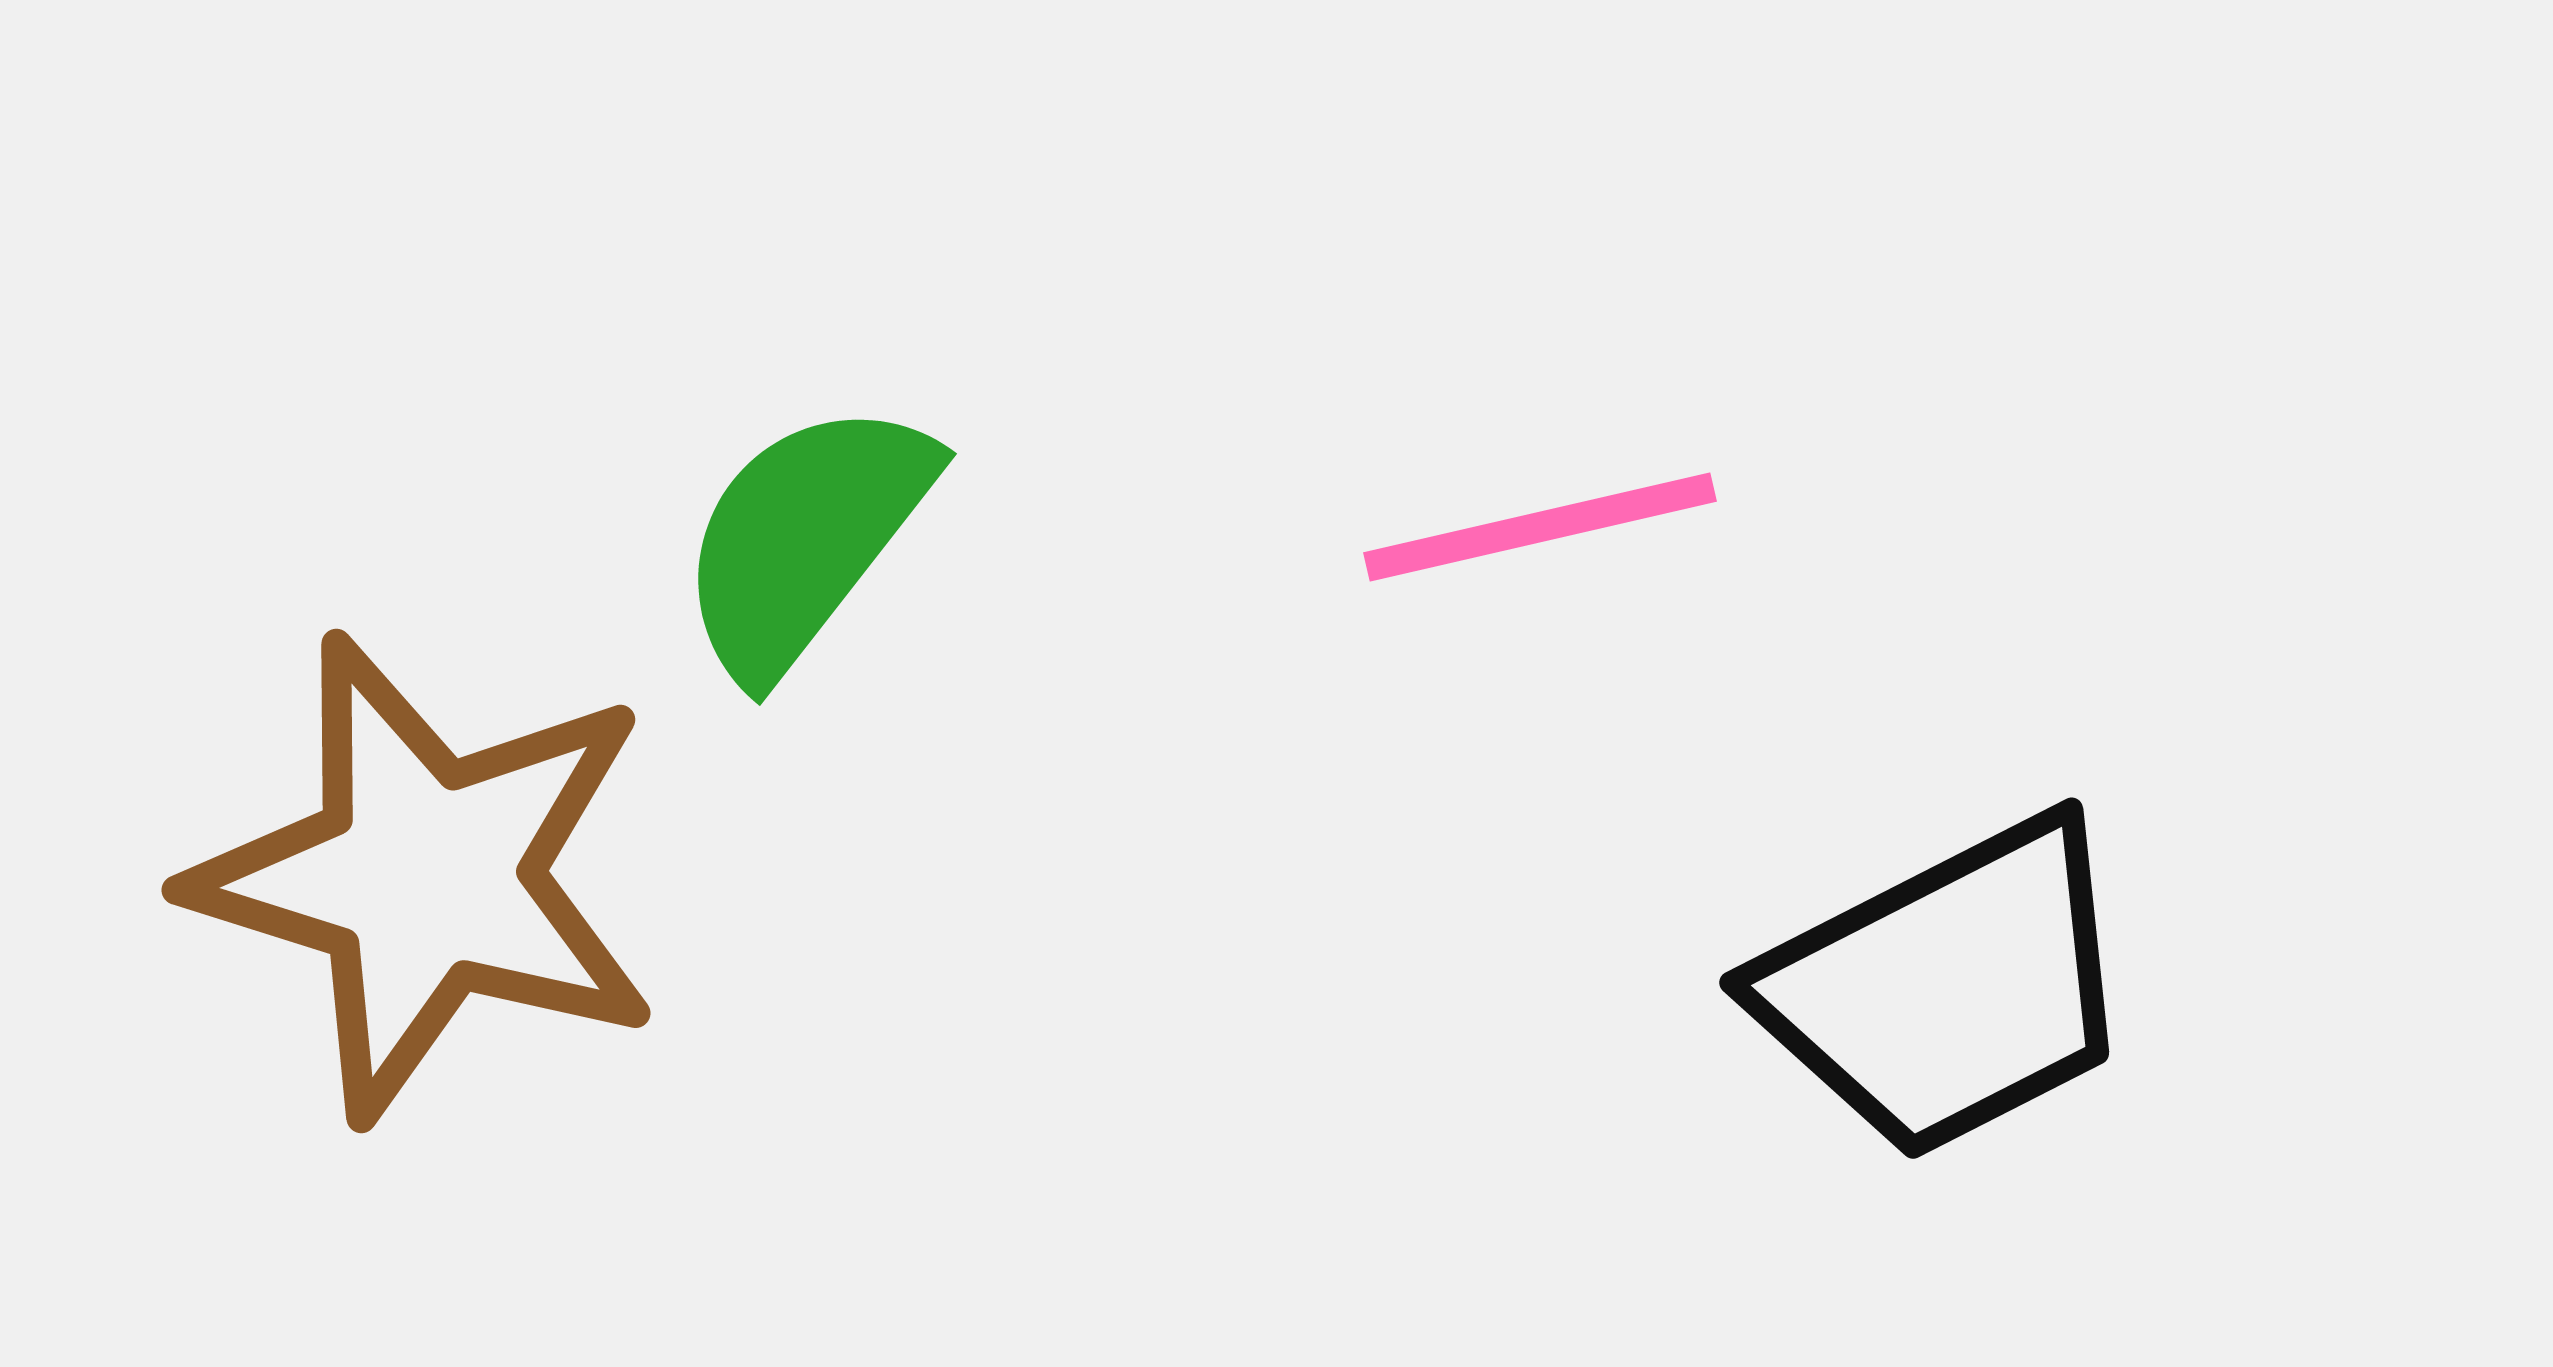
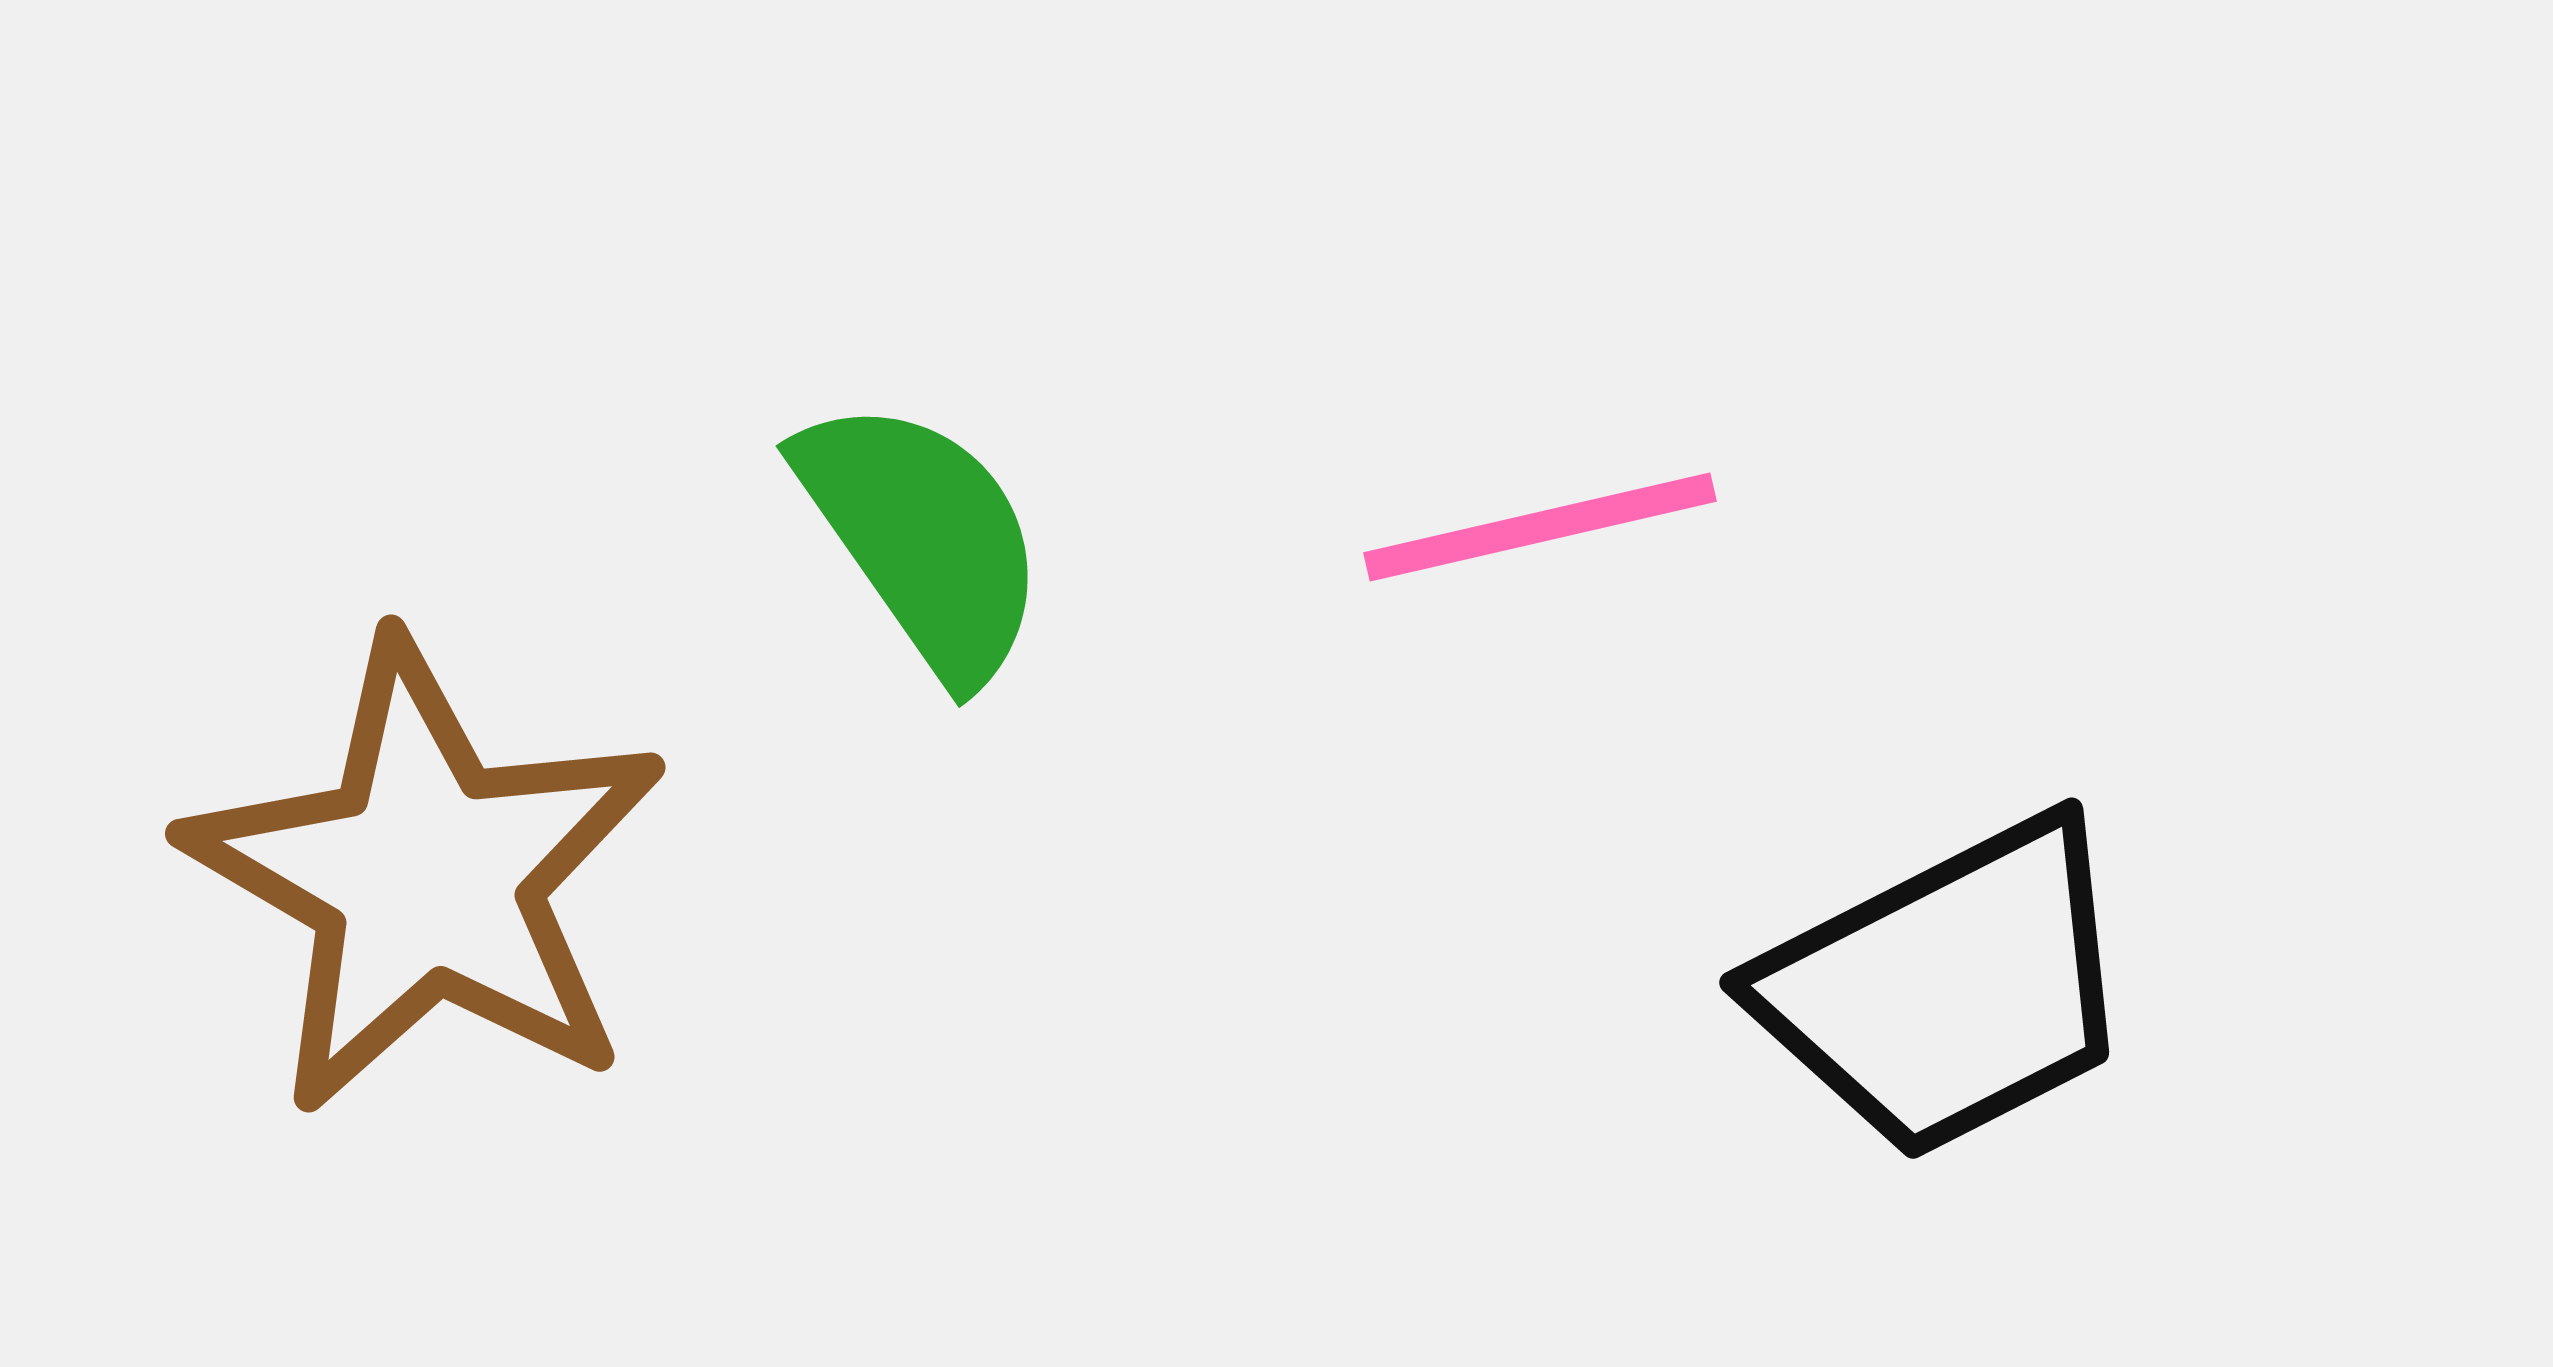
green semicircle: moved 118 px right; rotated 107 degrees clockwise
brown star: rotated 13 degrees clockwise
